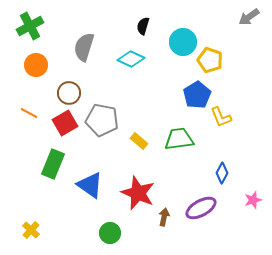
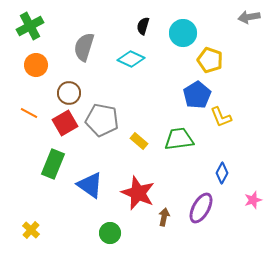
gray arrow: rotated 25 degrees clockwise
cyan circle: moved 9 px up
purple ellipse: rotated 32 degrees counterclockwise
